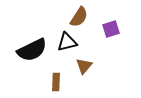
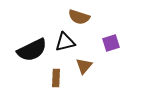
brown semicircle: rotated 75 degrees clockwise
purple square: moved 14 px down
black triangle: moved 2 px left
brown rectangle: moved 4 px up
